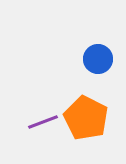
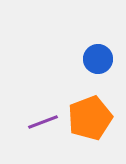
orange pentagon: moved 4 px right; rotated 24 degrees clockwise
